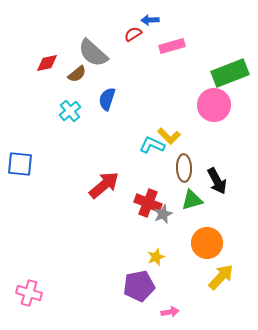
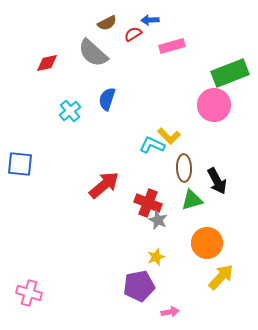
brown semicircle: moved 30 px right, 51 px up; rotated 12 degrees clockwise
gray star: moved 5 px left, 6 px down; rotated 24 degrees counterclockwise
